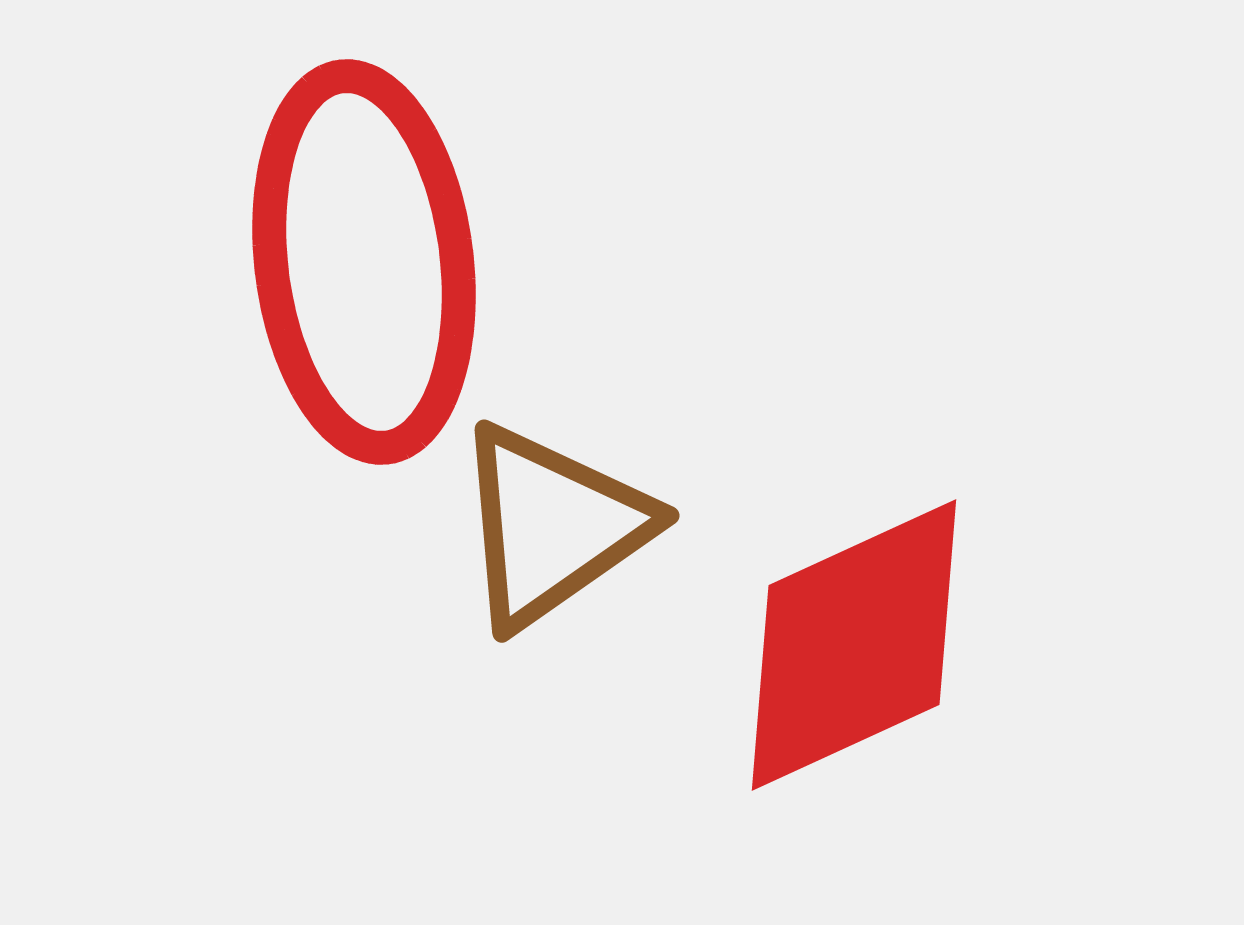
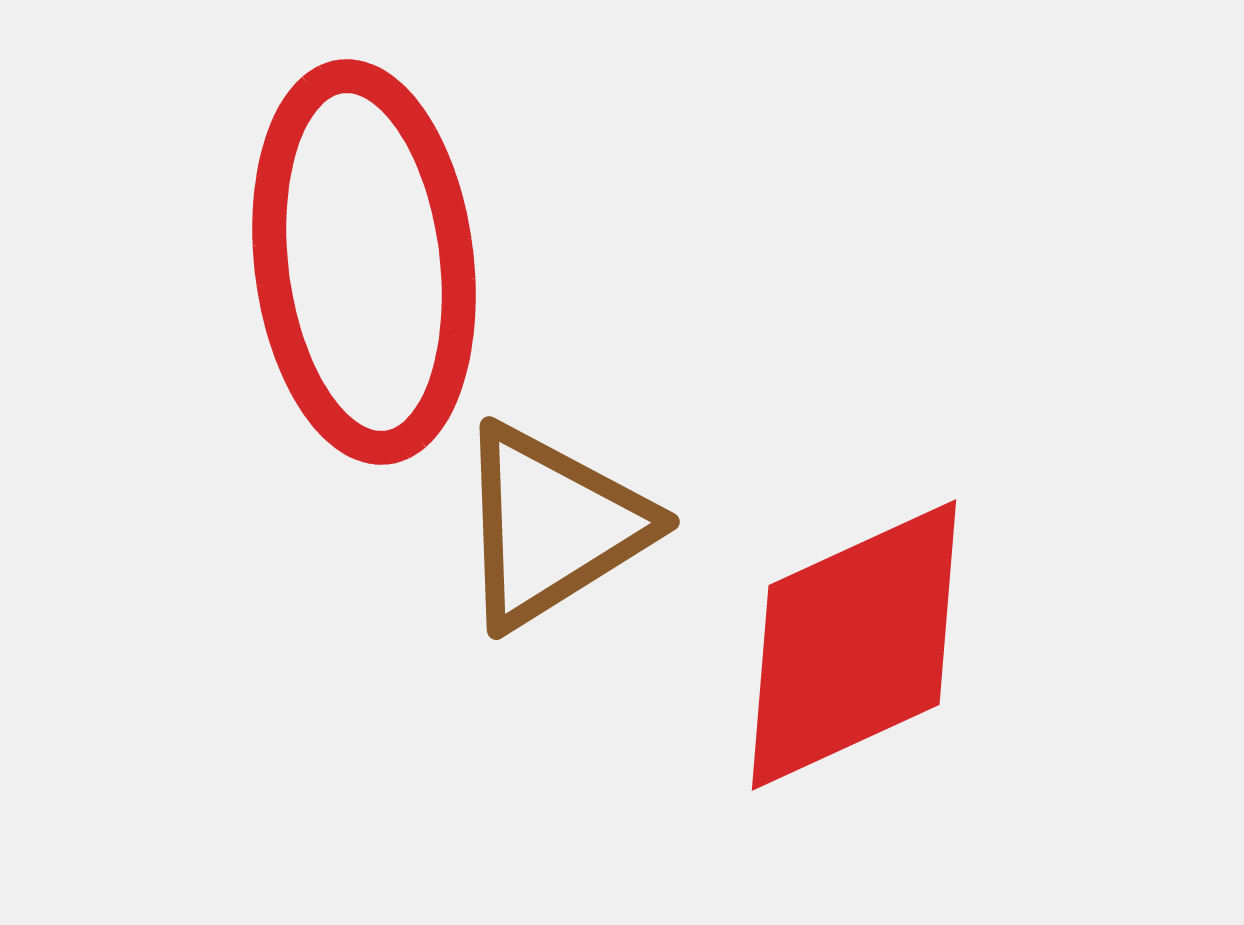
brown triangle: rotated 3 degrees clockwise
